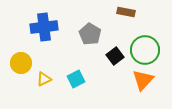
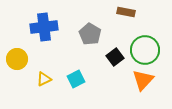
black square: moved 1 px down
yellow circle: moved 4 px left, 4 px up
